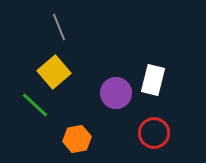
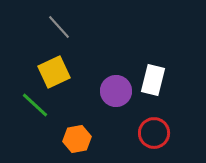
gray line: rotated 20 degrees counterclockwise
yellow square: rotated 16 degrees clockwise
purple circle: moved 2 px up
